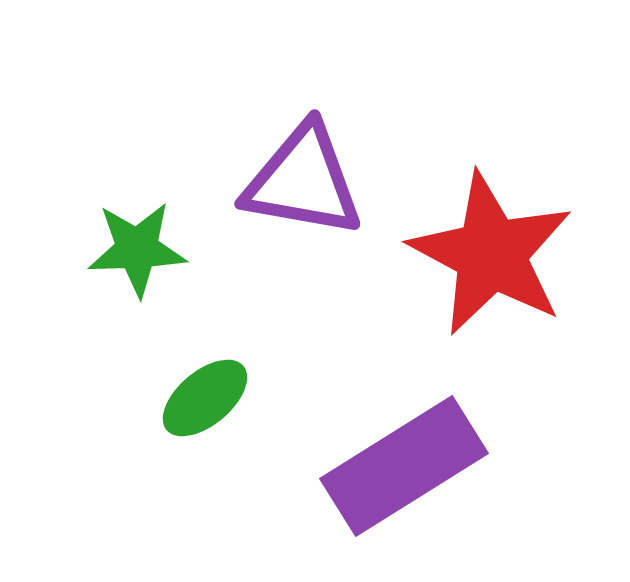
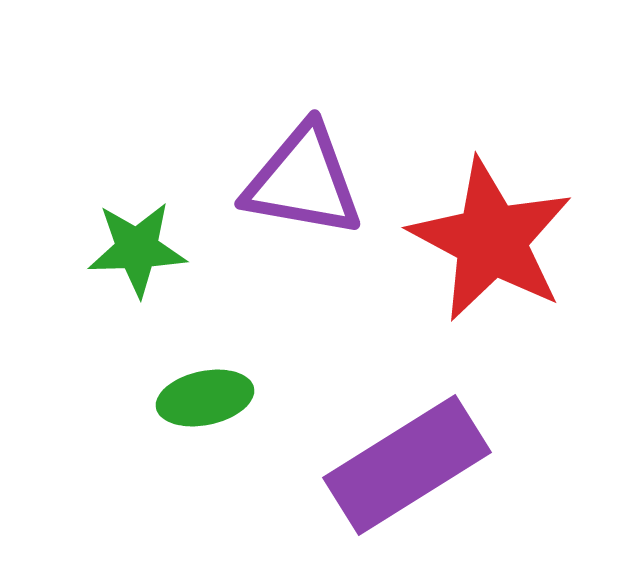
red star: moved 14 px up
green ellipse: rotated 28 degrees clockwise
purple rectangle: moved 3 px right, 1 px up
